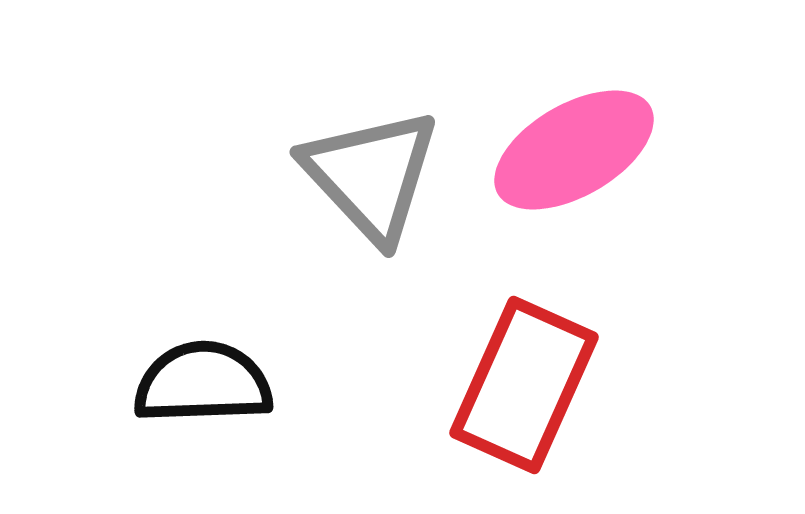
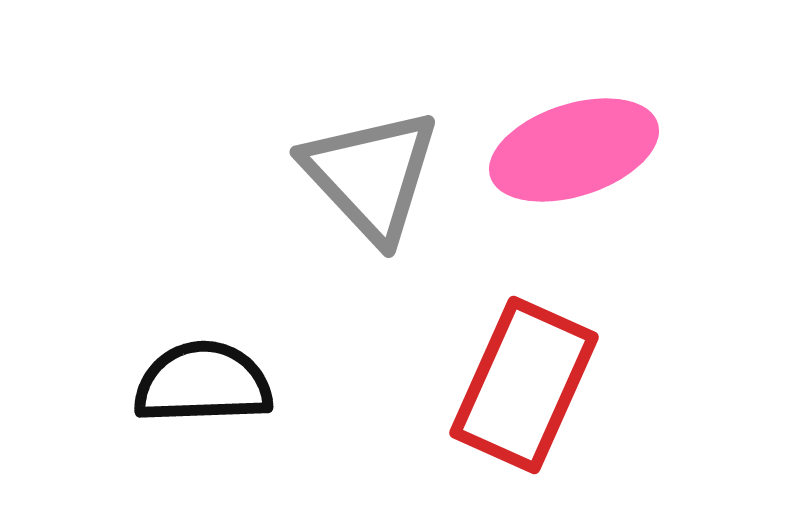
pink ellipse: rotated 12 degrees clockwise
